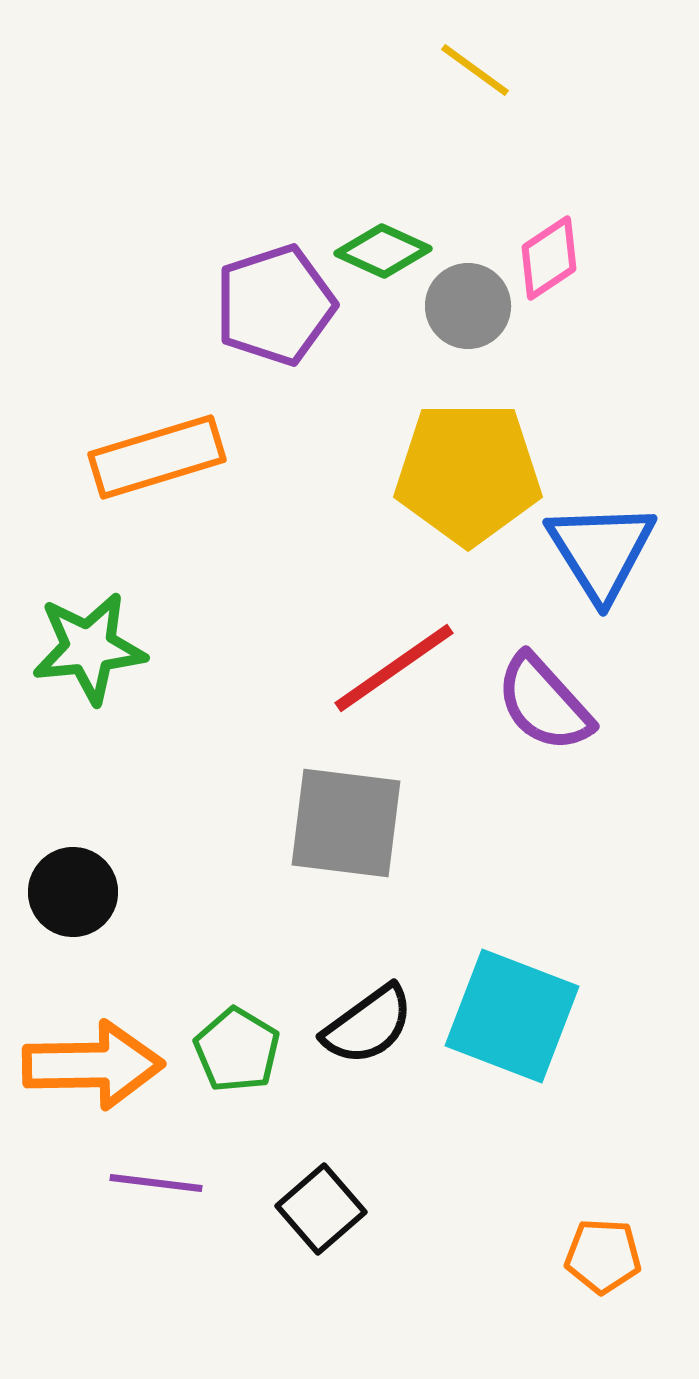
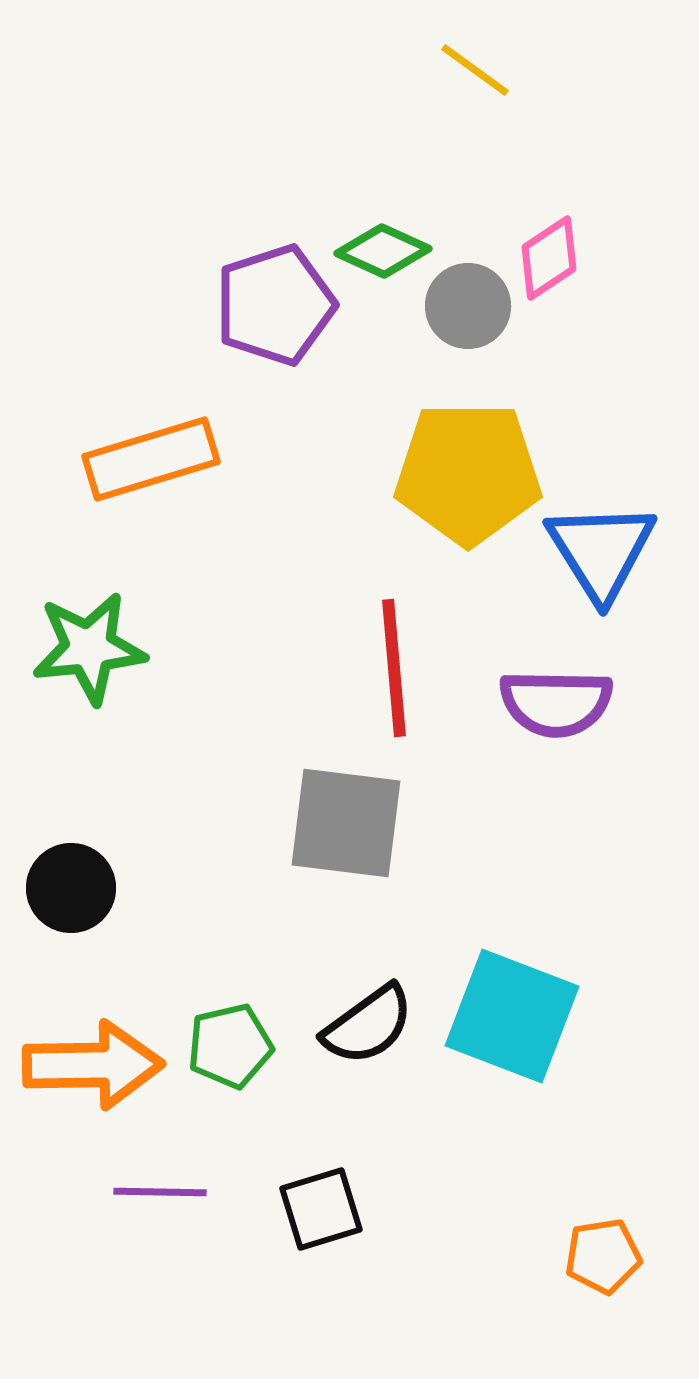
orange rectangle: moved 6 px left, 2 px down
red line: rotated 60 degrees counterclockwise
purple semicircle: moved 12 px right; rotated 47 degrees counterclockwise
black circle: moved 2 px left, 4 px up
green pentagon: moved 7 px left, 4 px up; rotated 28 degrees clockwise
purple line: moved 4 px right, 9 px down; rotated 6 degrees counterclockwise
black square: rotated 24 degrees clockwise
orange pentagon: rotated 12 degrees counterclockwise
